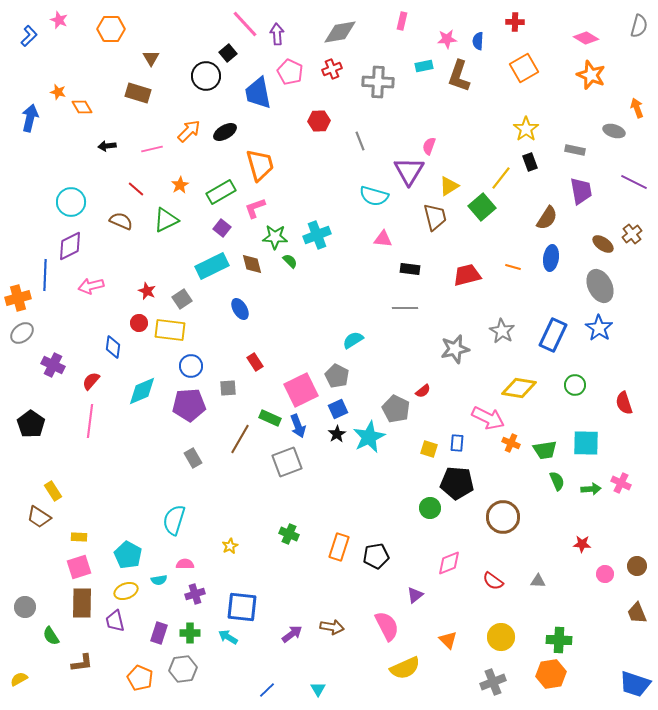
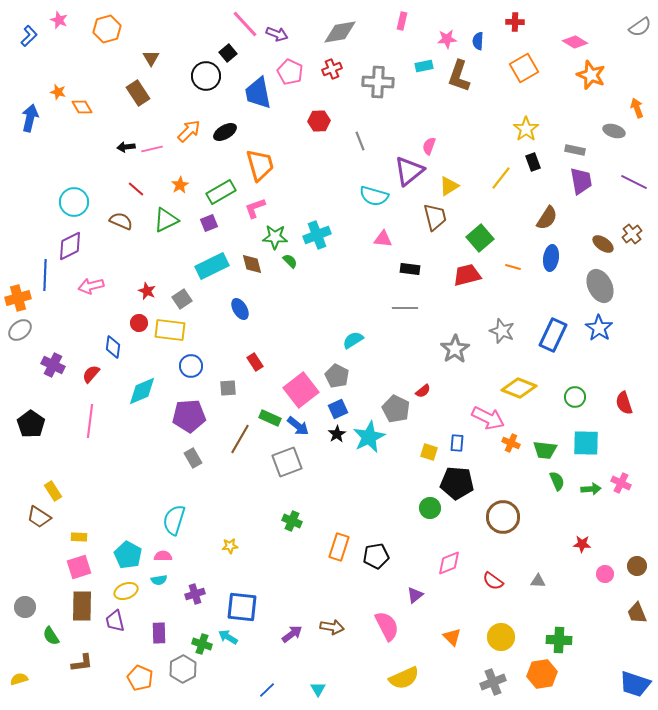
gray semicircle at (639, 26): moved 1 px right, 1 px down; rotated 40 degrees clockwise
orange hexagon at (111, 29): moved 4 px left; rotated 16 degrees counterclockwise
purple arrow at (277, 34): rotated 115 degrees clockwise
pink diamond at (586, 38): moved 11 px left, 4 px down
brown rectangle at (138, 93): rotated 40 degrees clockwise
black arrow at (107, 146): moved 19 px right, 1 px down
black rectangle at (530, 162): moved 3 px right
purple triangle at (409, 171): rotated 20 degrees clockwise
purple trapezoid at (581, 191): moved 10 px up
cyan circle at (71, 202): moved 3 px right
green square at (482, 207): moved 2 px left, 31 px down
purple square at (222, 228): moved 13 px left, 5 px up; rotated 30 degrees clockwise
gray star at (502, 331): rotated 10 degrees counterclockwise
gray ellipse at (22, 333): moved 2 px left, 3 px up
gray star at (455, 349): rotated 20 degrees counterclockwise
red semicircle at (91, 381): moved 7 px up
green circle at (575, 385): moved 12 px down
yellow diamond at (519, 388): rotated 12 degrees clockwise
pink square at (301, 390): rotated 12 degrees counterclockwise
purple pentagon at (189, 405): moved 11 px down
blue arrow at (298, 426): rotated 30 degrees counterclockwise
yellow square at (429, 449): moved 3 px down
green trapezoid at (545, 450): rotated 15 degrees clockwise
green cross at (289, 534): moved 3 px right, 13 px up
yellow star at (230, 546): rotated 21 degrees clockwise
pink semicircle at (185, 564): moved 22 px left, 8 px up
brown rectangle at (82, 603): moved 3 px down
purple rectangle at (159, 633): rotated 20 degrees counterclockwise
green cross at (190, 633): moved 12 px right, 11 px down; rotated 18 degrees clockwise
orange triangle at (448, 640): moved 4 px right, 3 px up
yellow semicircle at (405, 668): moved 1 px left, 10 px down
gray hexagon at (183, 669): rotated 20 degrees counterclockwise
orange hexagon at (551, 674): moved 9 px left
yellow semicircle at (19, 679): rotated 12 degrees clockwise
